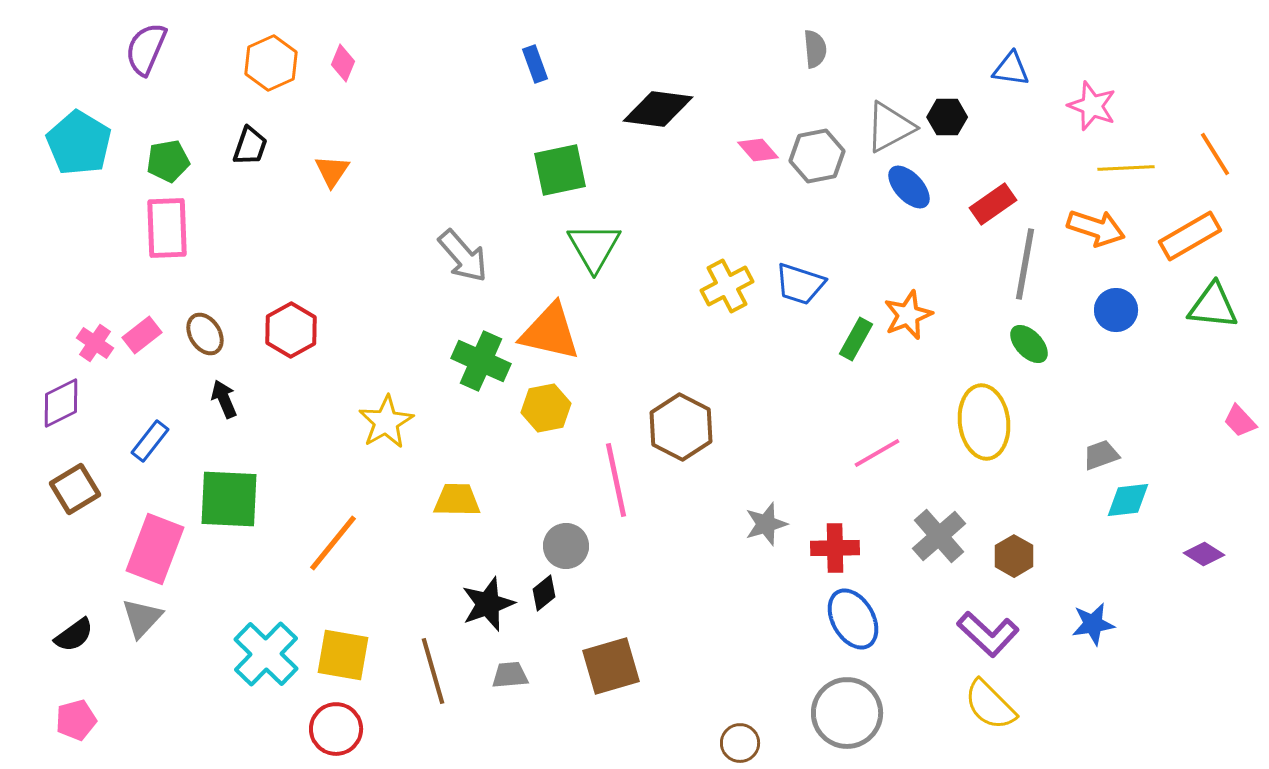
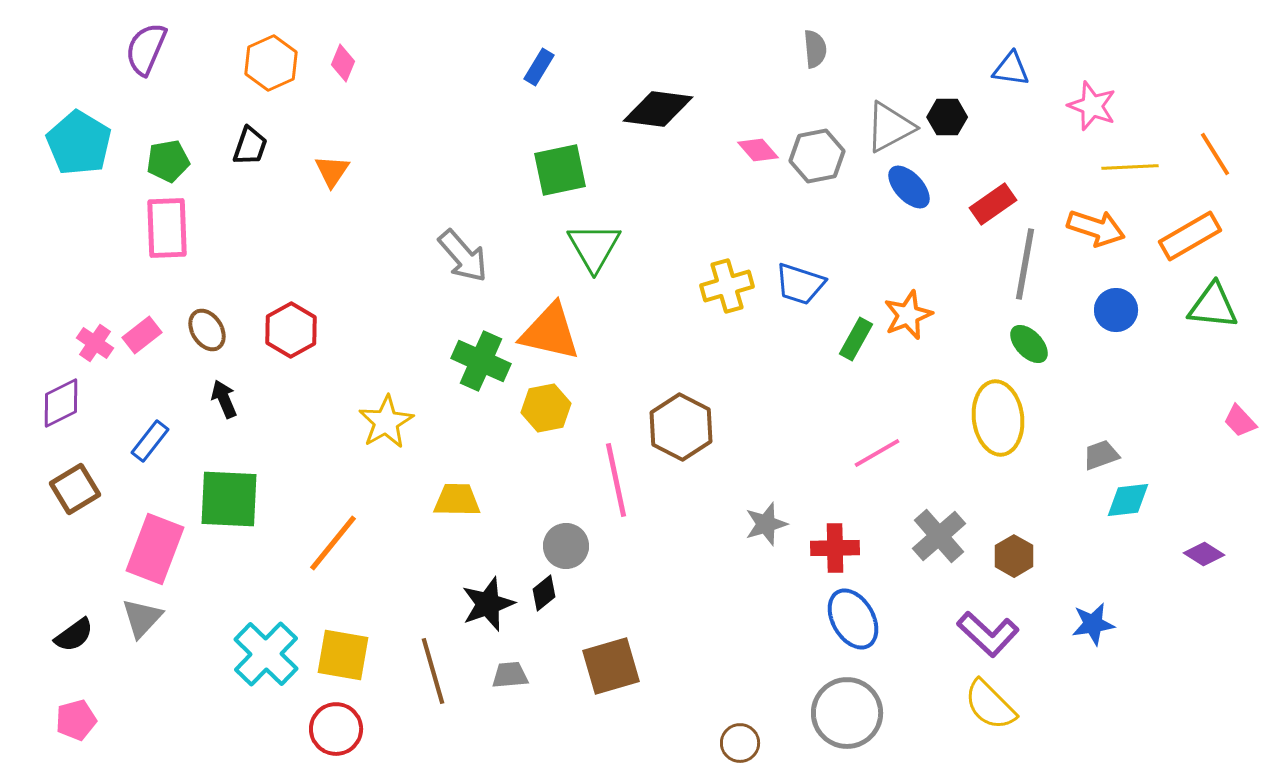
blue rectangle at (535, 64): moved 4 px right, 3 px down; rotated 51 degrees clockwise
yellow line at (1126, 168): moved 4 px right, 1 px up
yellow cross at (727, 286): rotated 12 degrees clockwise
brown ellipse at (205, 334): moved 2 px right, 4 px up
yellow ellipse at (984, 422): moved 14 px right, 4 px up
